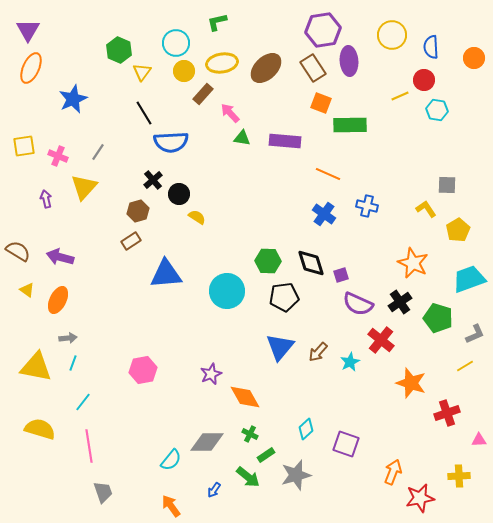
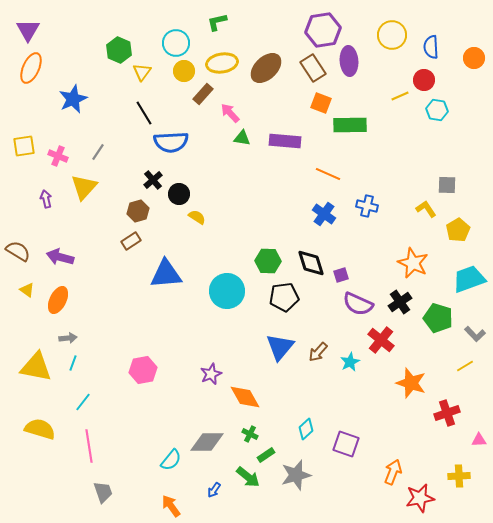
gray L-shape at (475, 334): rotated 70 degrees clockwise
